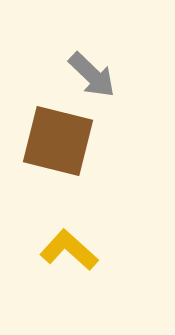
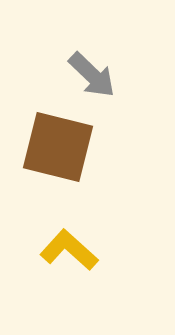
brown square: moved 6 px down
